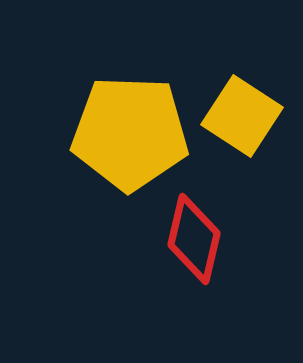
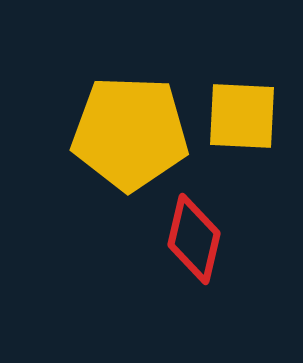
yellow square: rotated 30 degrees counterclockwise
